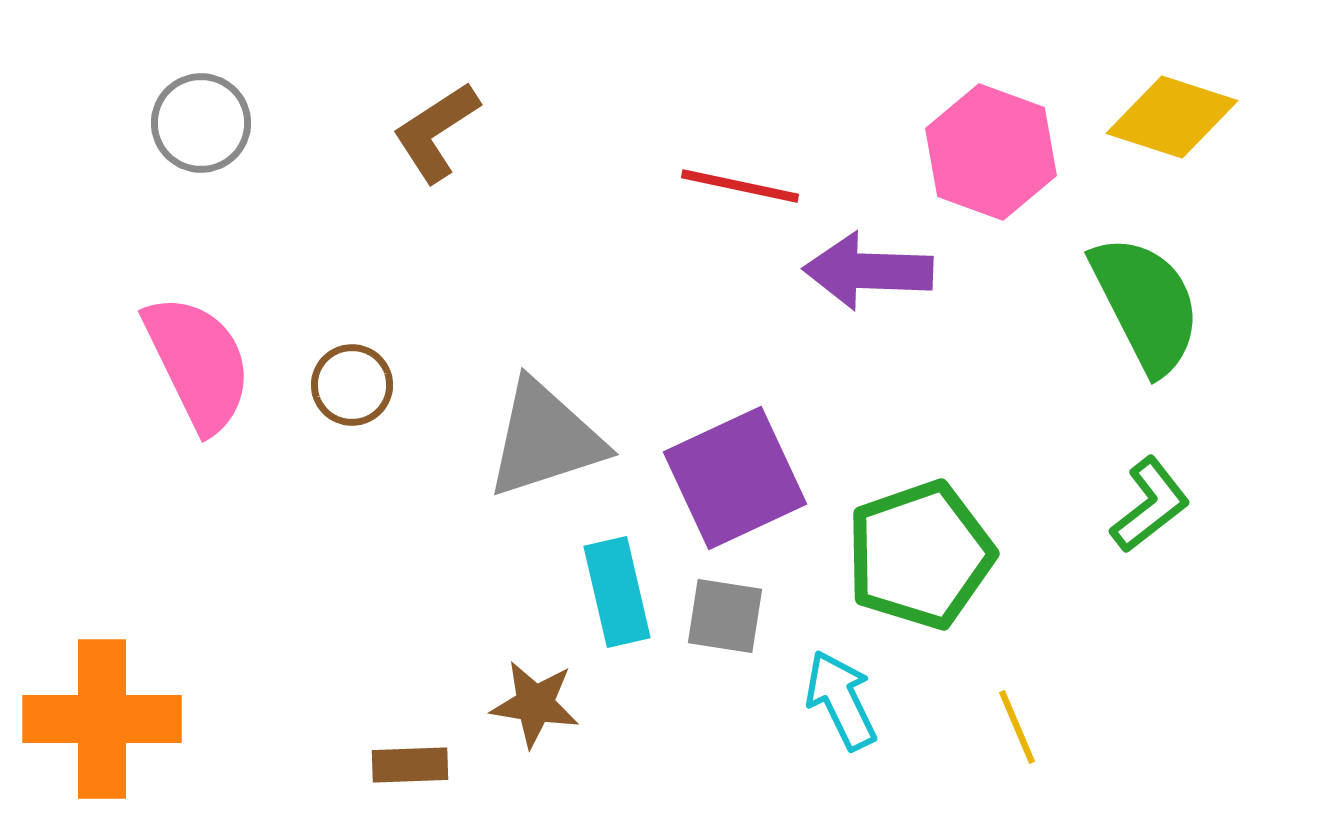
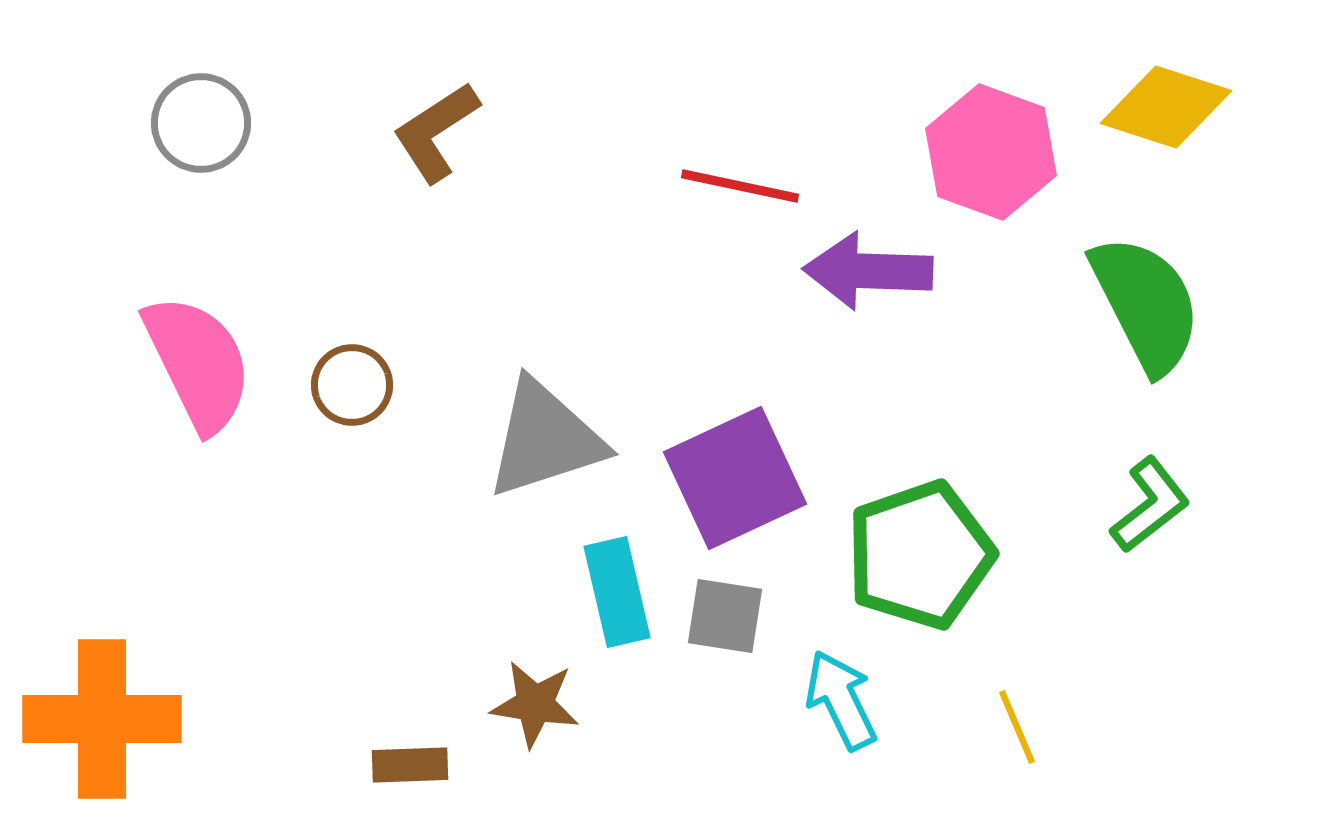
yellow diamond: moved 6 px left, 10 px up
